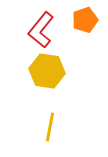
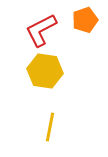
red L-shape: rotated 24 degrees clockwise
yellow hexagon: moved 2 px left
